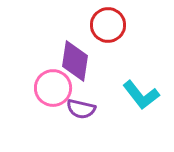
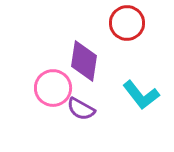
red circle: moved 19 px right, 2 px up
purple diamond: moved 9 px right
purple semicircle: rotated 16 degrees clockwise
